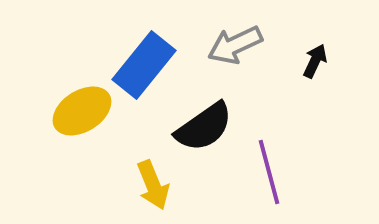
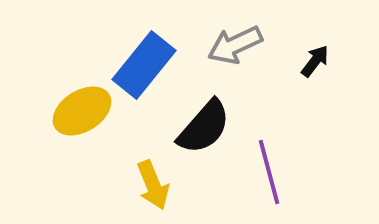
black arrow: rotated 12 degrees clockwise
black semicircle: rotated 14 degrees counterclockwise
